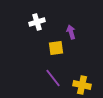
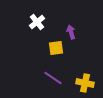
white cross: rotated 21 degrees counterclockwise
purple line: rotated 18 degrees counterclockwise
yellow cross: moved 3 px right, 2 px up
